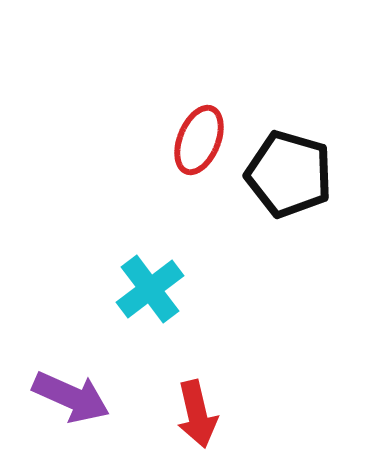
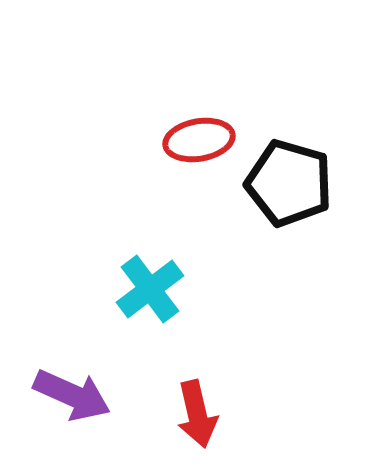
red ellipse: rotated 58 degrees clockwise
black pentagon: moved 9 px down
purple arrow: moved 1 px right, 2 px up
